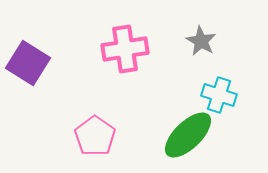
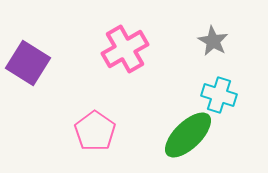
gray star: moved 12 px right
pink cross: rotated 21 degrees counterclockwise
pink pentagon: moved 5 px up
